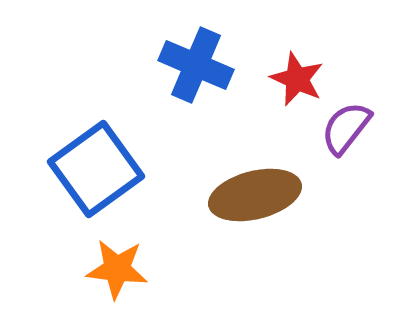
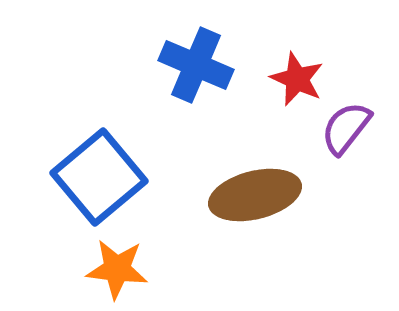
blue square: moved 3 px right, 8 px down; rotated 4 degrees counterclockwise
